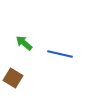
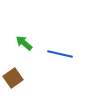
brown square: rotated 24 degrees clockwise
